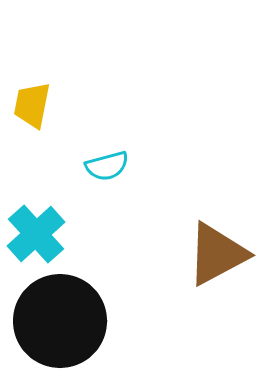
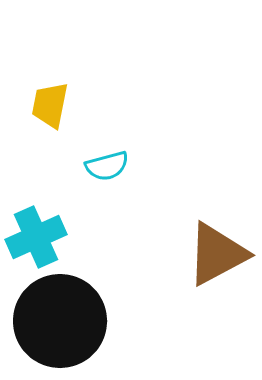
yellow trapezoid: moved 18 px right
cyan cross: moved 3 px down; rotated 18 degrees clockwise
